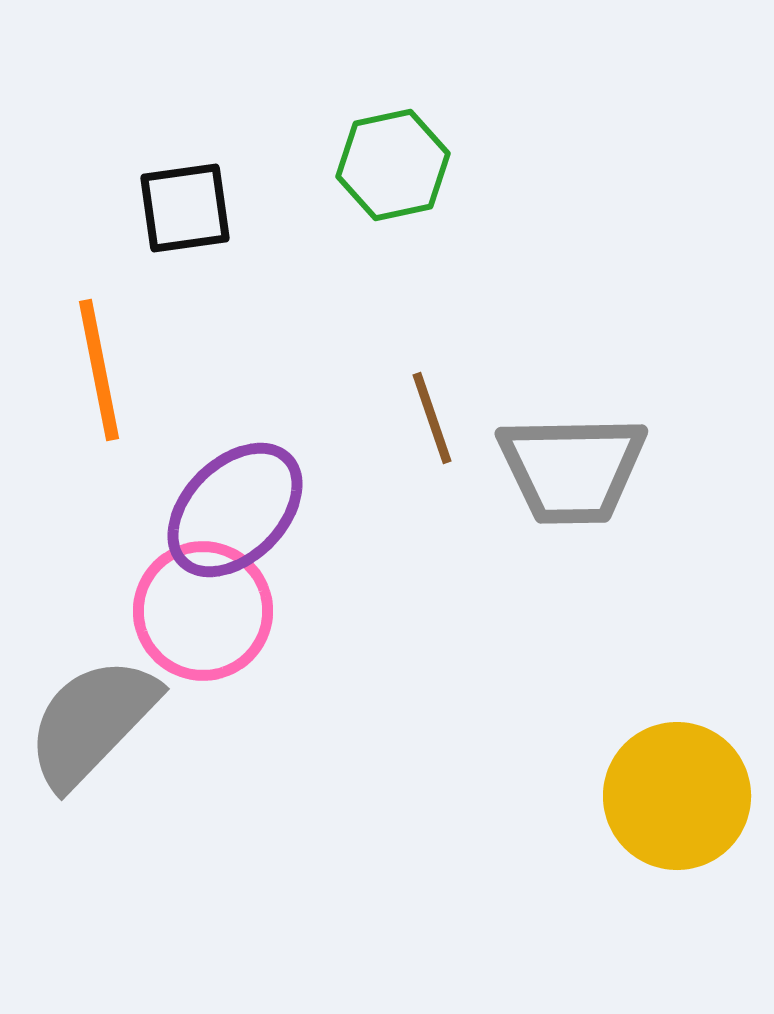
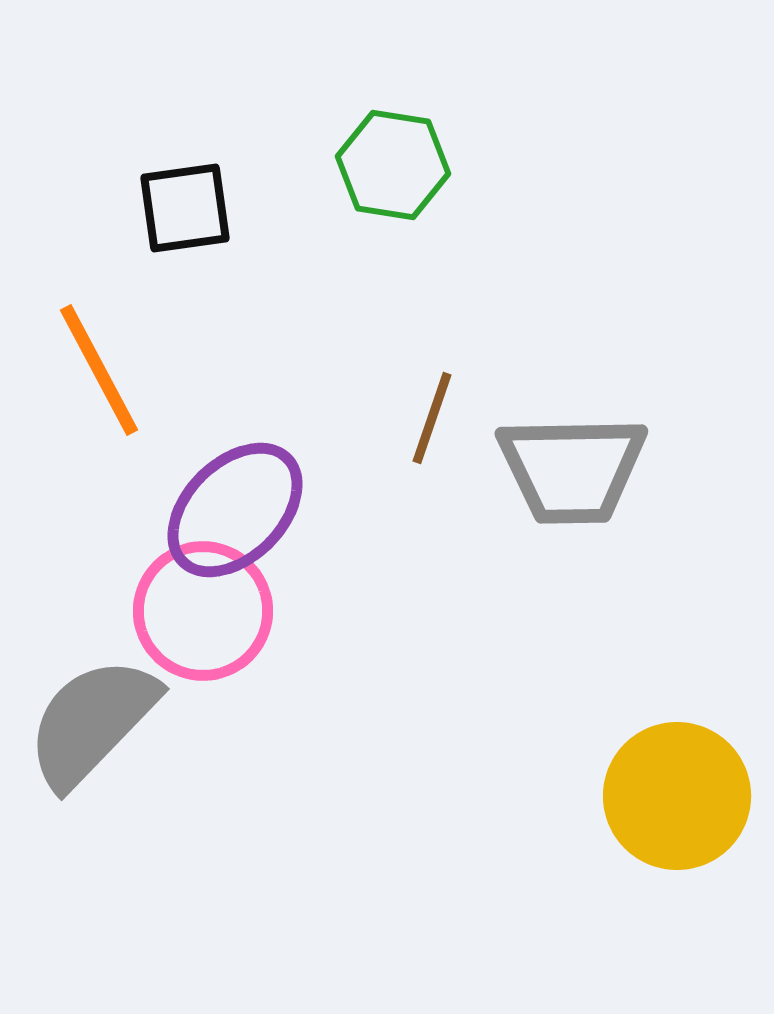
green hexagon: rotated 21 degrees clockwise
orange line: rotated 17 degrees counterclockwise
brown line: rotated 38 degrees clockwise
